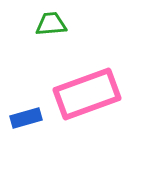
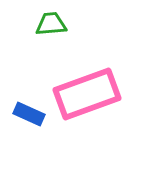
blue rectangle: moved 3 px right, 4 px up; rotated 40 degrees clockwise
